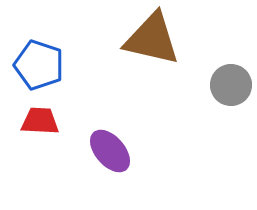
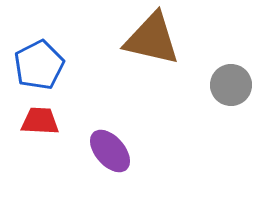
blue pentagon: rotated 27 degrees clockwise
